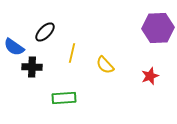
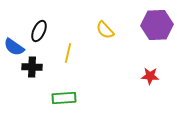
purple hexagon: moved 1 px left, 3 px up
black ellipse: moved 6 px left, 1 px up; rotated 20 degrees counterclockwise
yellow line: moved 4 px left
yellow semicircle: moved 35 px up
red star: rotated 24 degrees clockwise
